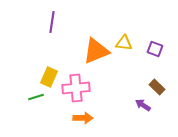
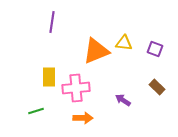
yellow rectangle: rotated 24 degrees counterclockwise
green line: moved 14 px down
purple arrow: moved 20 px left, 5 px up
